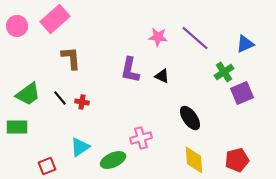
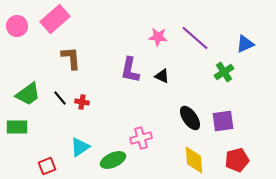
purple square: moved 19 px left, 28 px down; rotated 15 degrees clockwise
